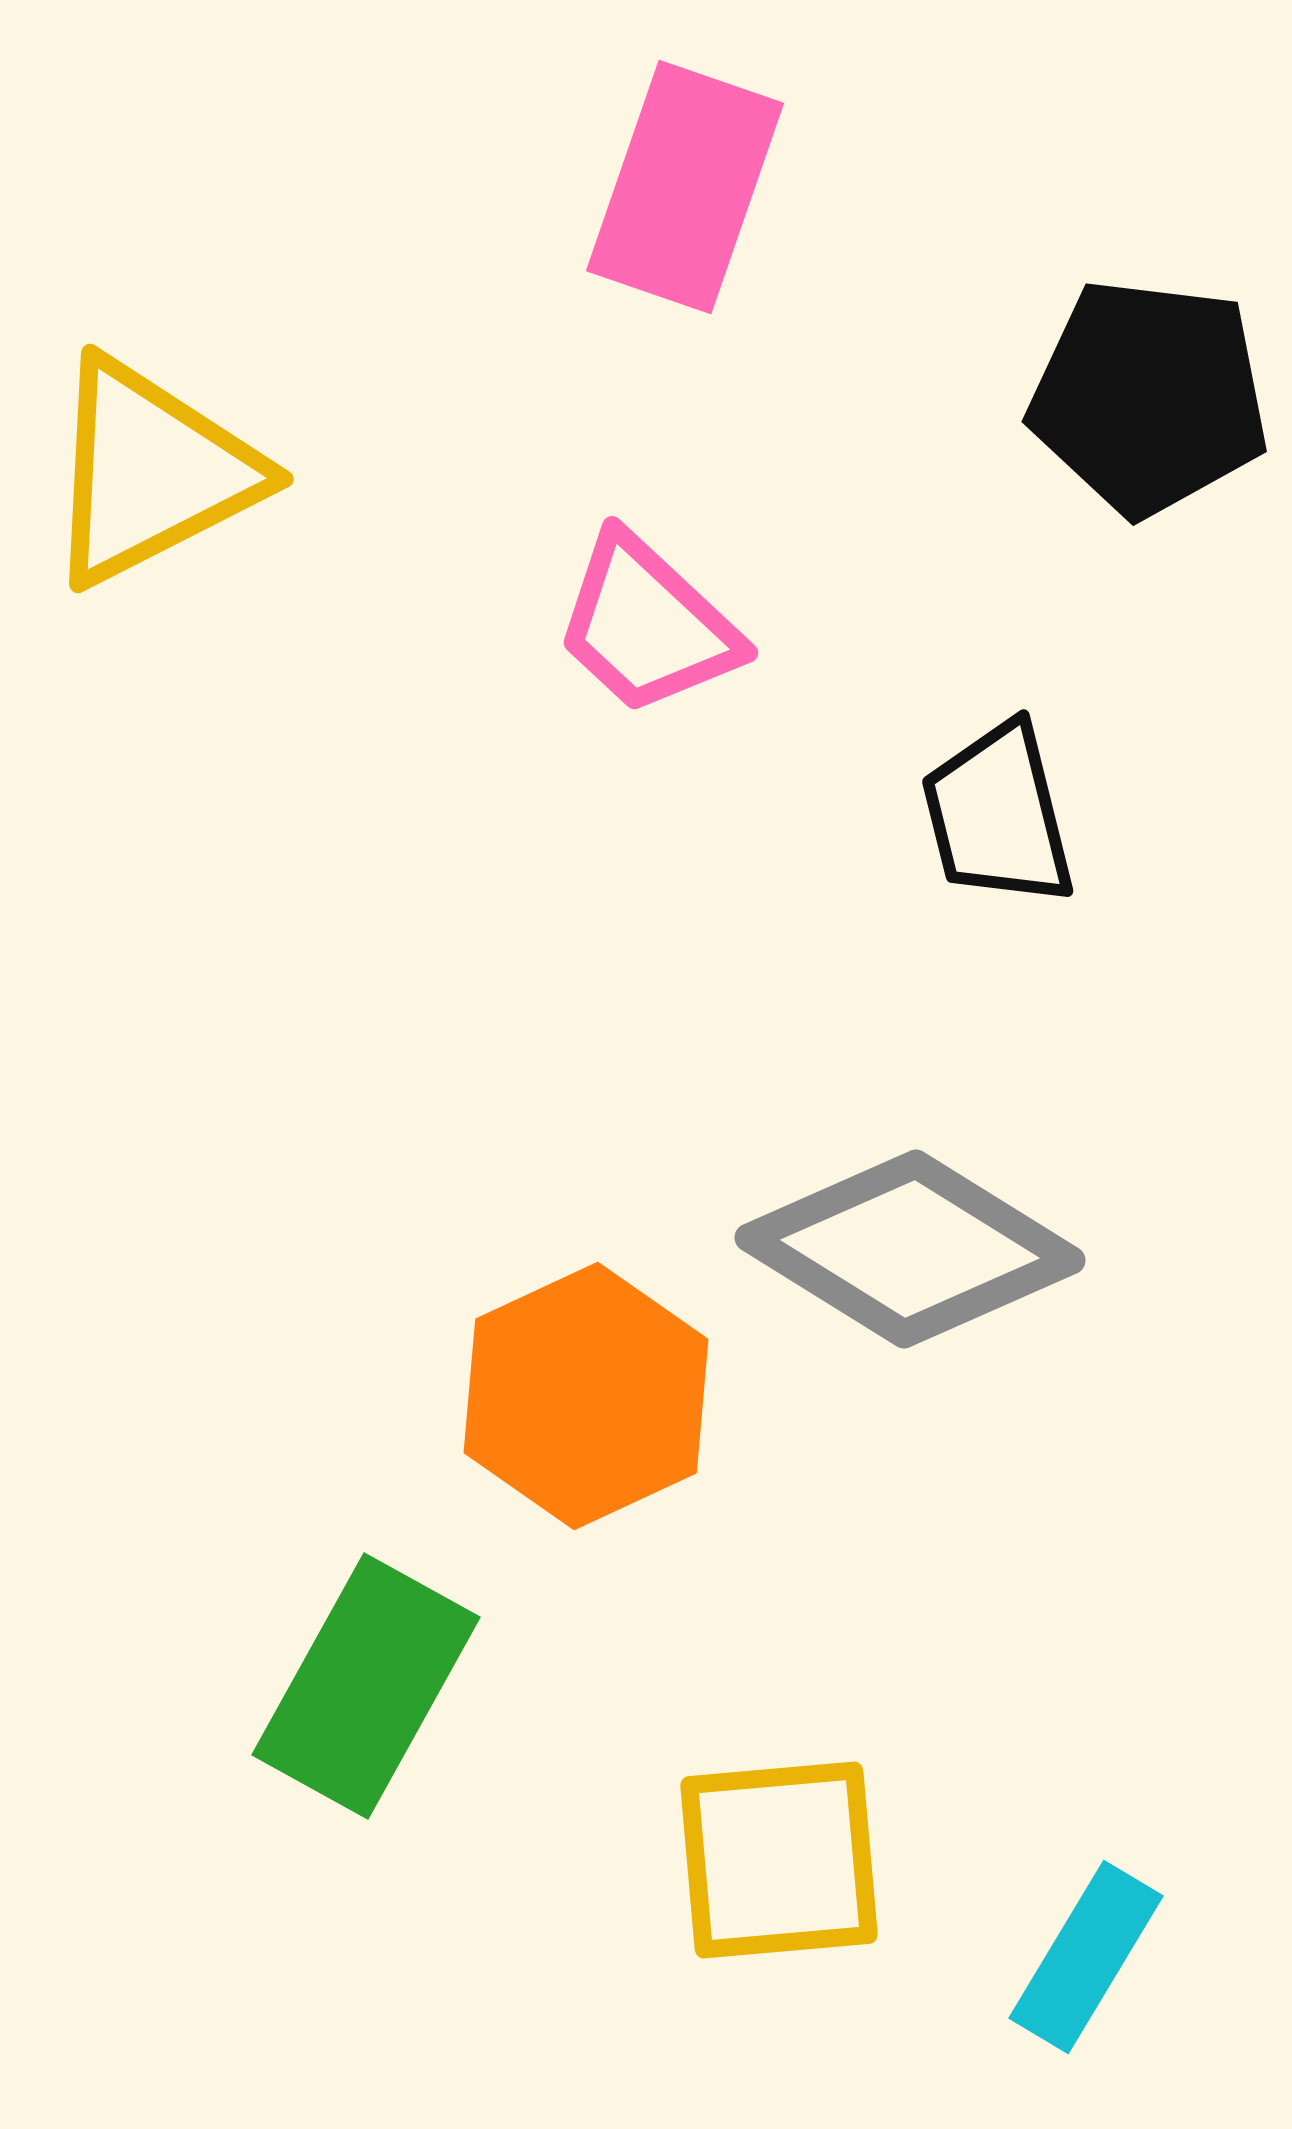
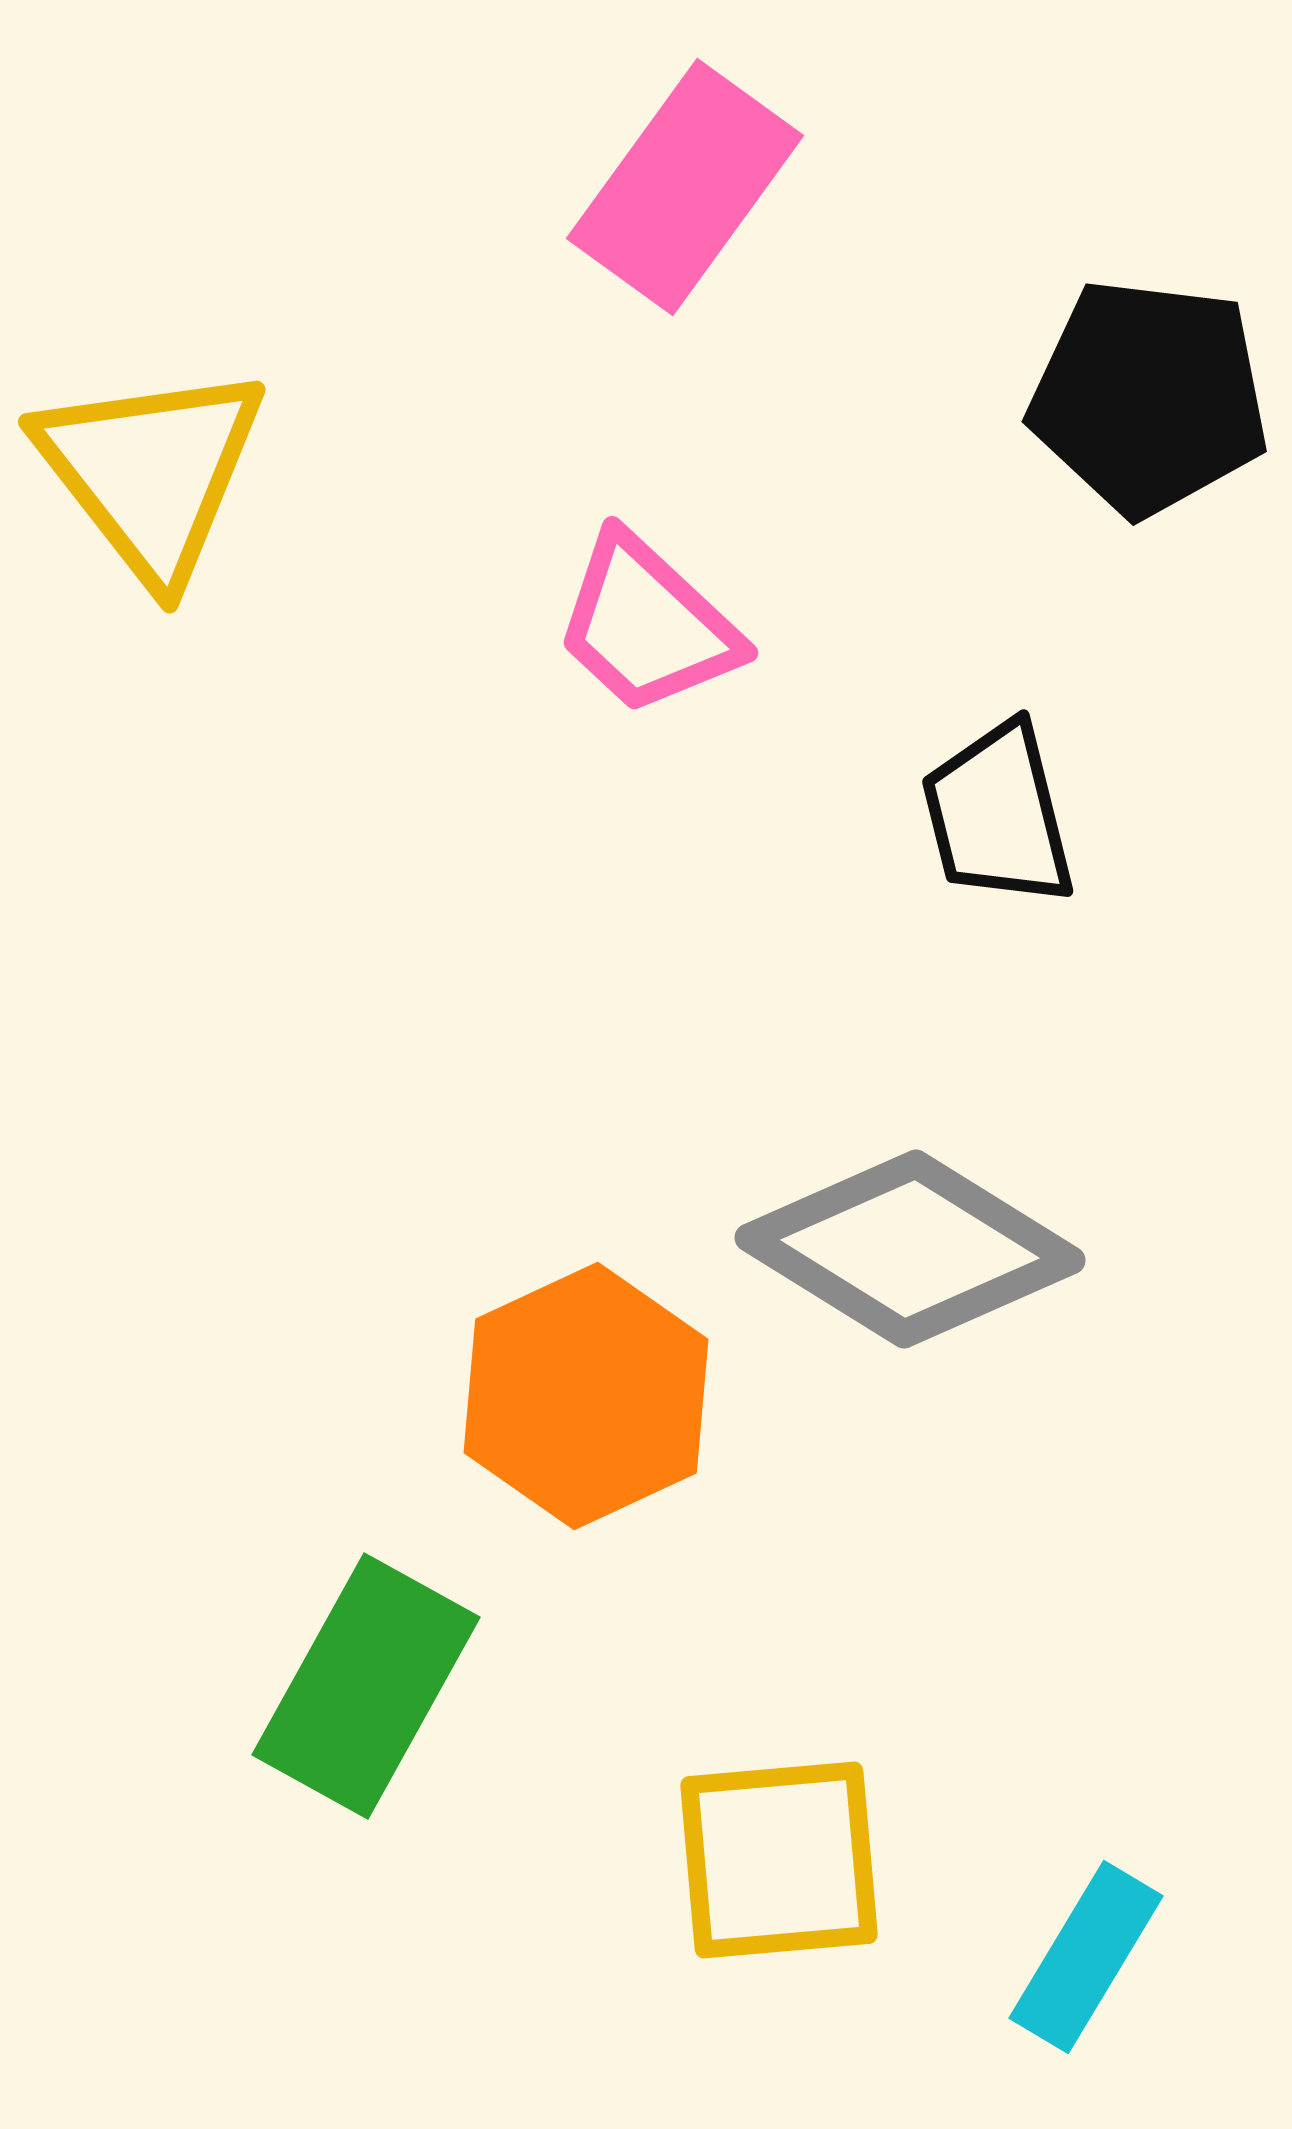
pink rectangle: rotated 17 degrees clockwise
yellow triangle: rotated 41 degrees counterclockwise
